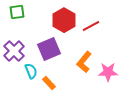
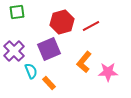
red hexagon: moved 2 px left, 2 px down; rotated 15 degrees clockwise
